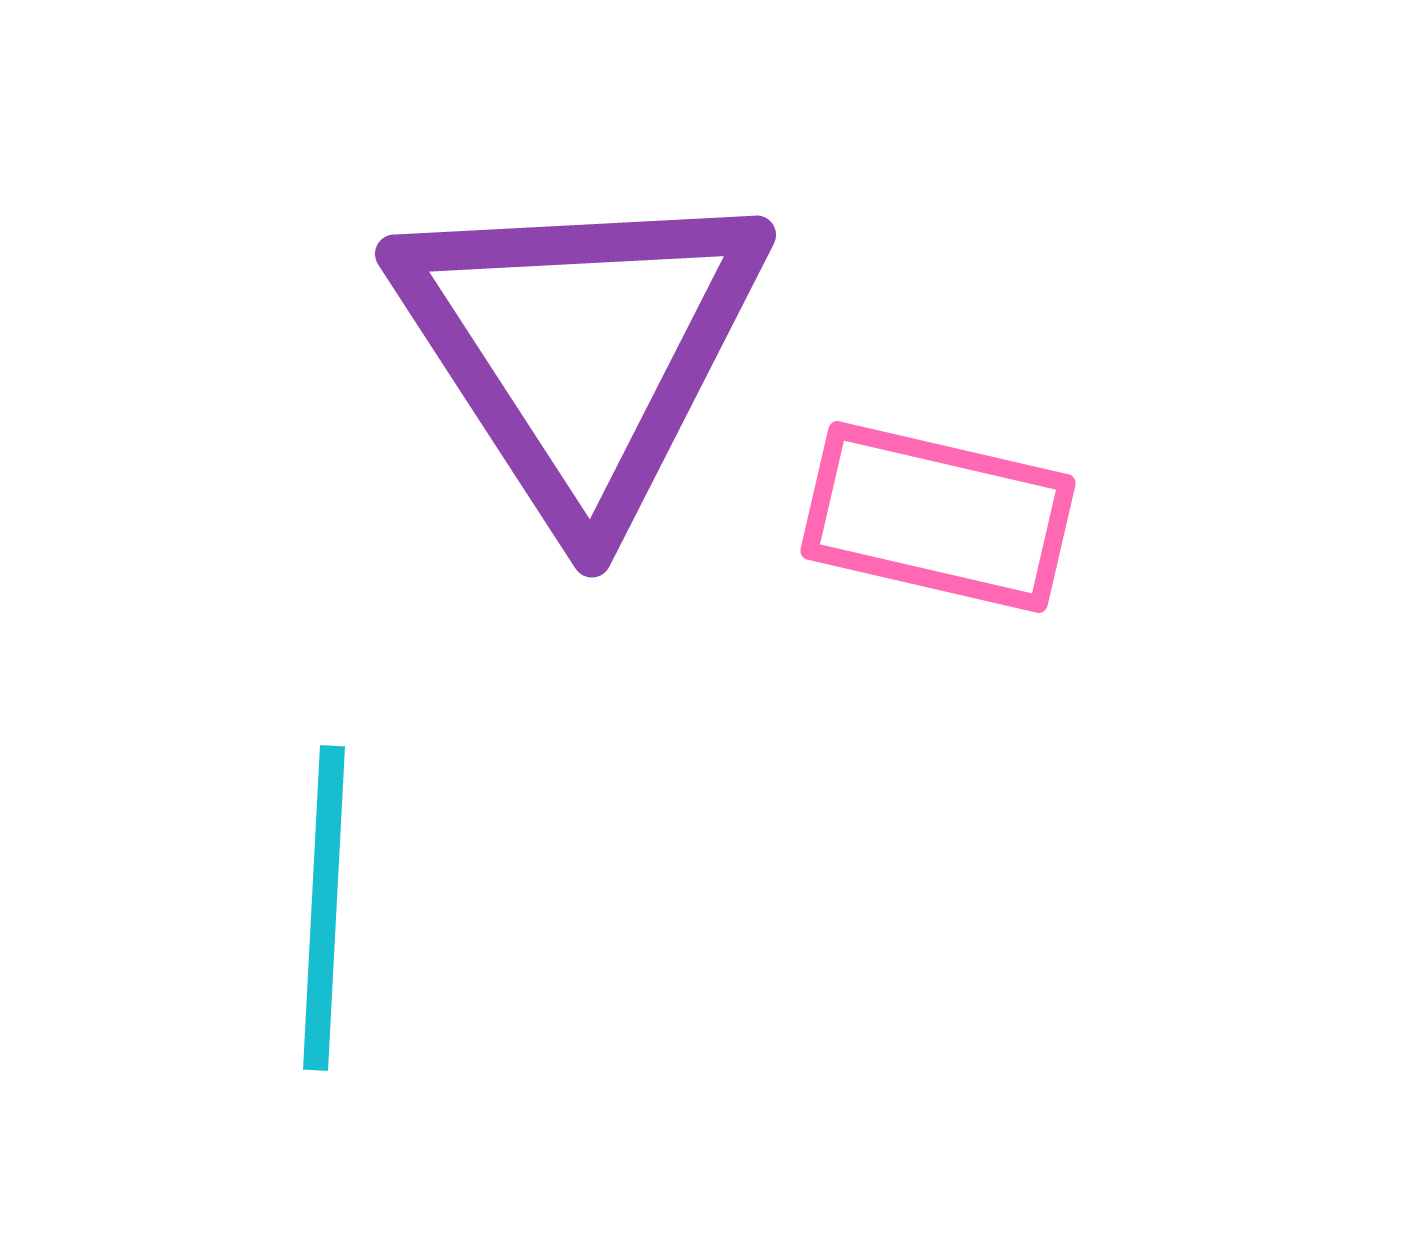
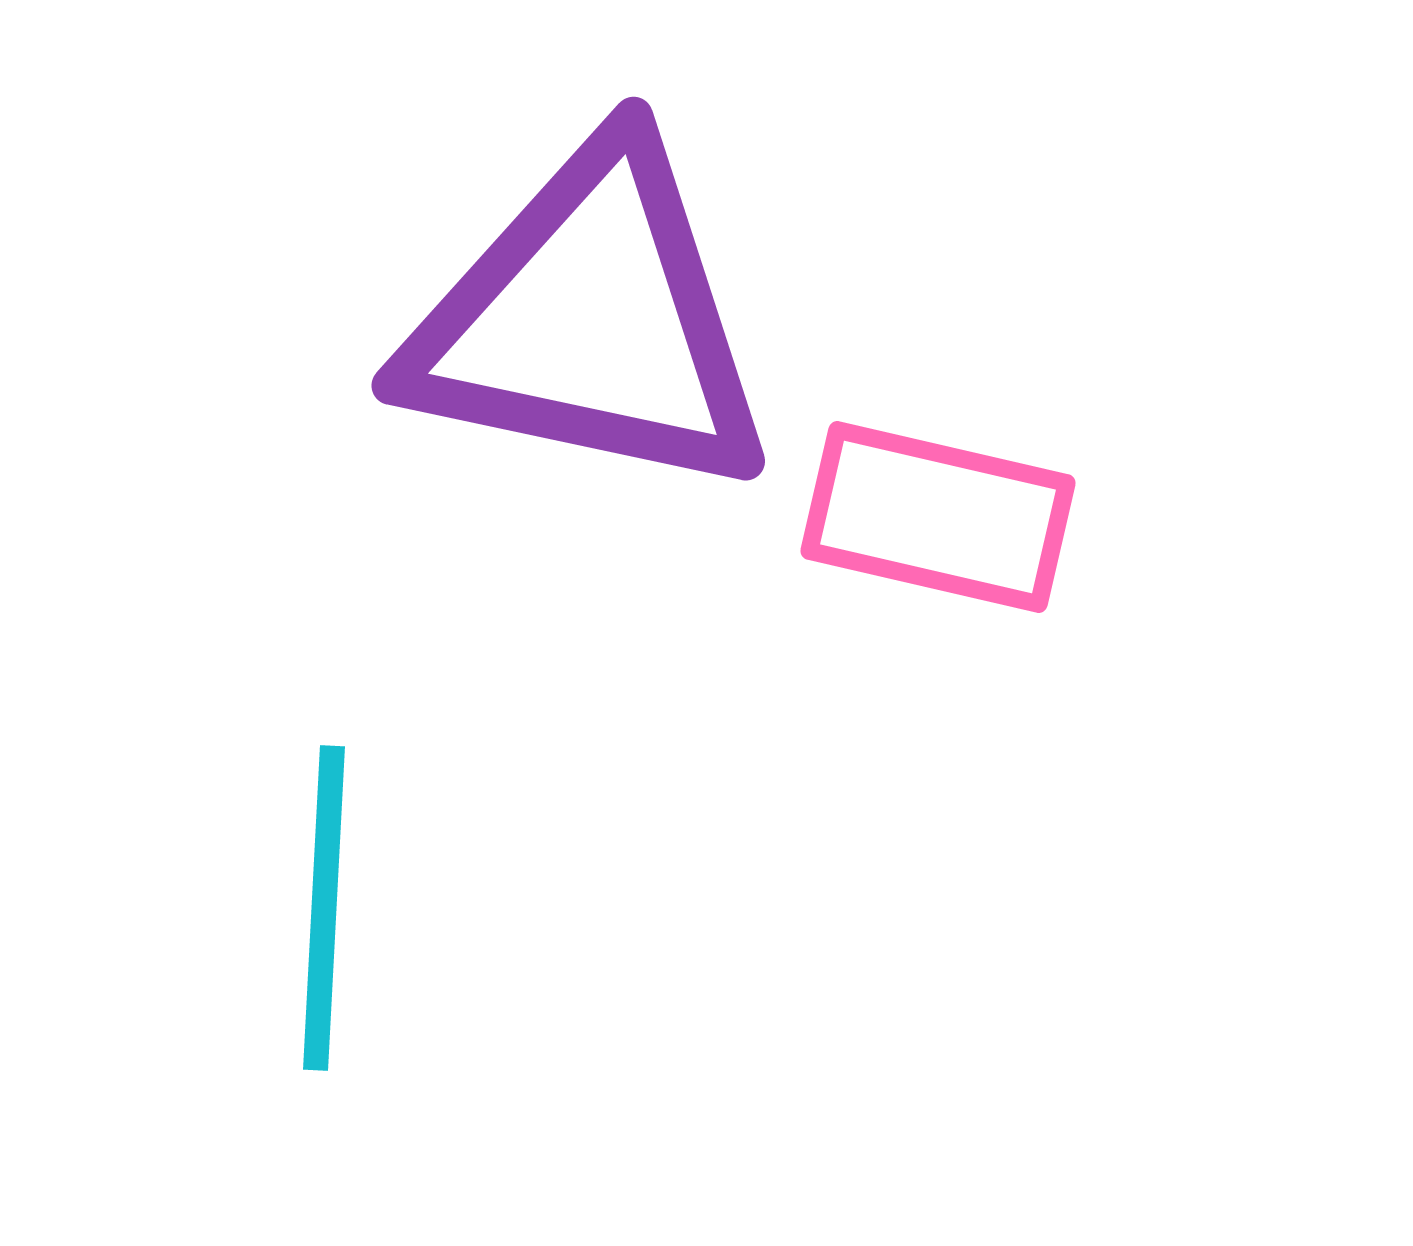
purple triangle: moved 9 px right, 28 px up; rotated 45 degrees counterclockwise
